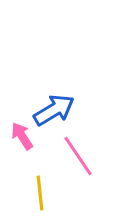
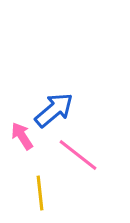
blue arrow: rotated 9 degrees counterclockwise
pink line: moved 1 px up; rotated 18 degrees counterclockwise
